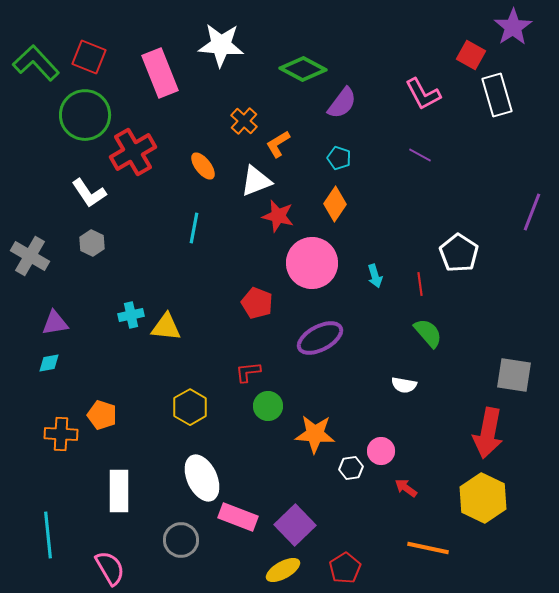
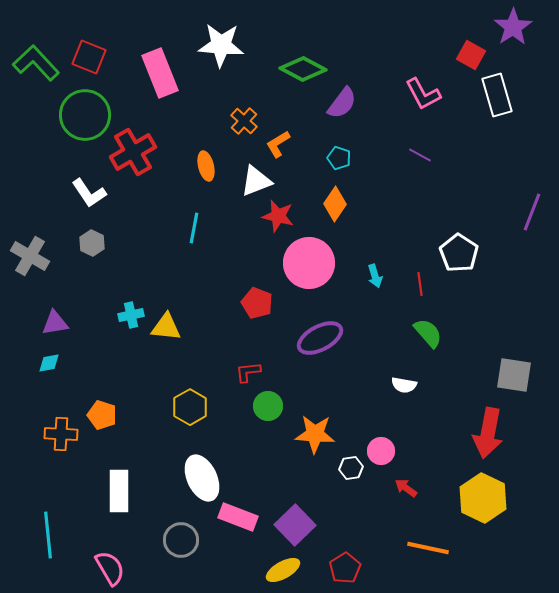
orange ellipse at (203, 166): moved 3 px right; rotated 24 degrees clockwise
pink circle at (312, 263): moved 3 px left
